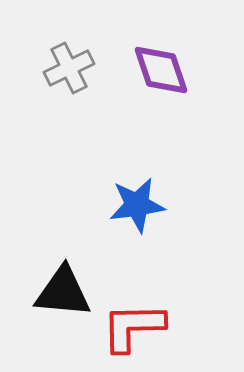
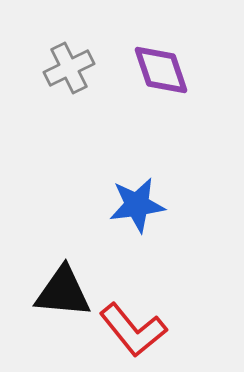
red L-shape: moved 3 px down; rotated 128 degrees counterclockwise
